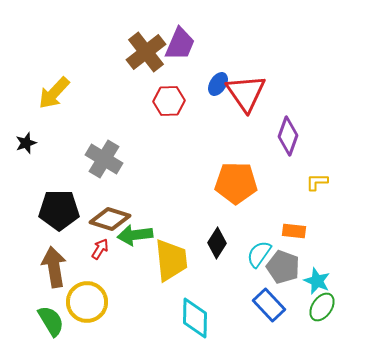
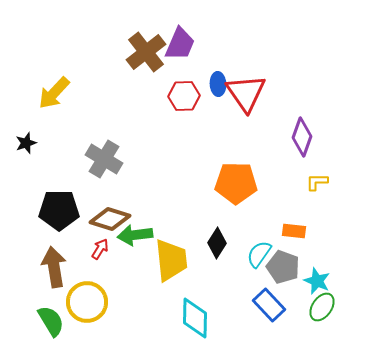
blue ellipse: rotated 35 degrees counterclockwise
red hexagon: moved 15 px right, 5 px up
purple diamond: moved 14 px right, 1 px down
